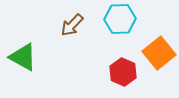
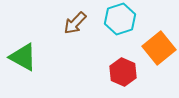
cyan hexagon: rotated 16 degrees counterclockwise
brown arrow: moved 3 px right, 2 px up
orange square: moved 5 px up
